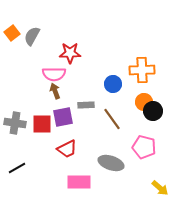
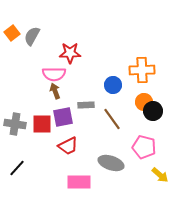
blue circle: moved 1 px down
gray cross: moved 1 px down
red trapezoid: moved 1 px right, 3 px up
black line: rotated 18 degrees counterclockwise
yellow arrow: moved 13 px up
